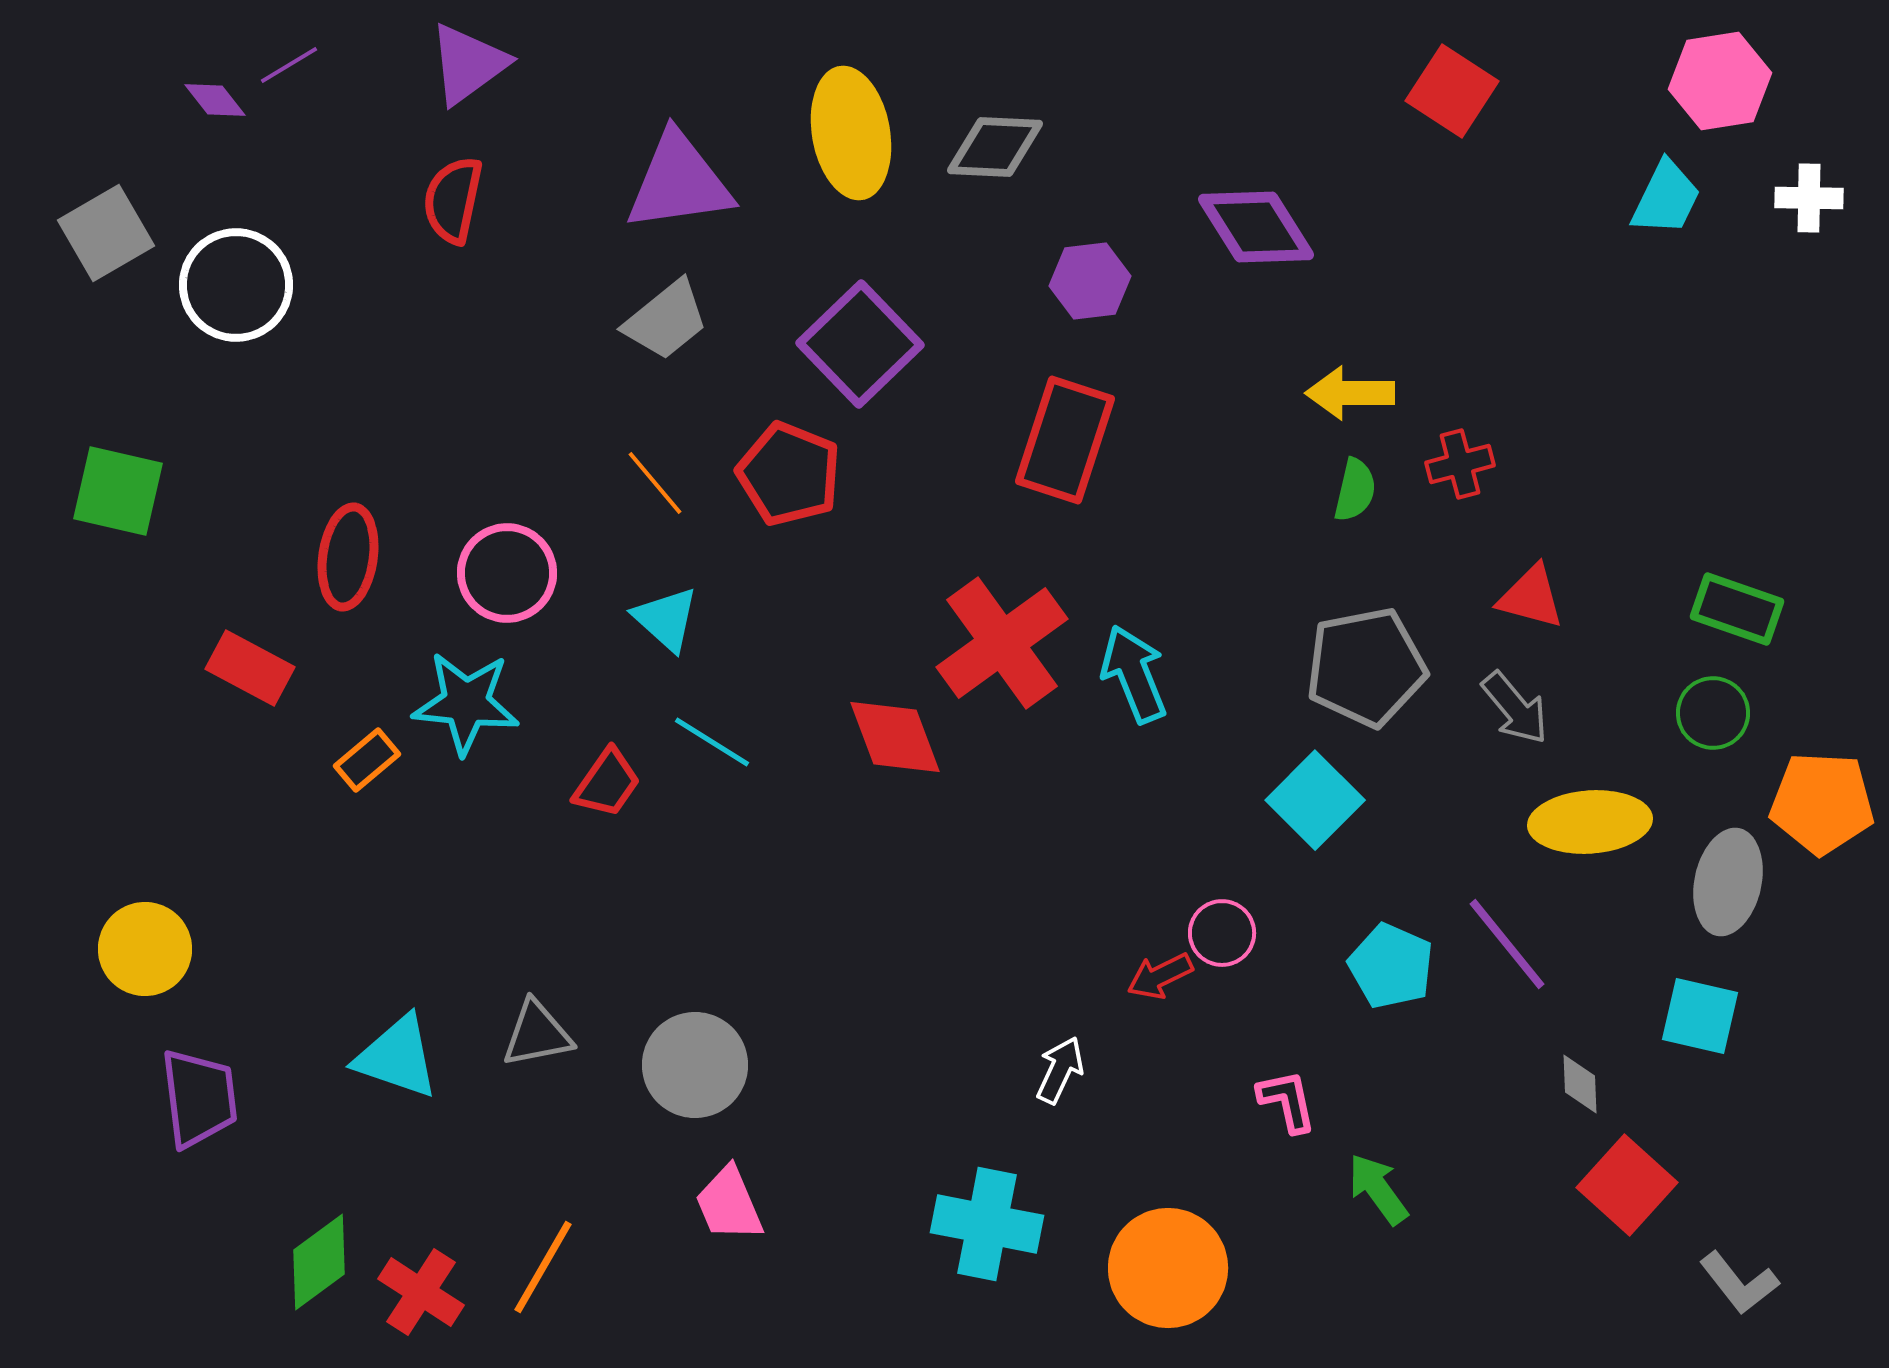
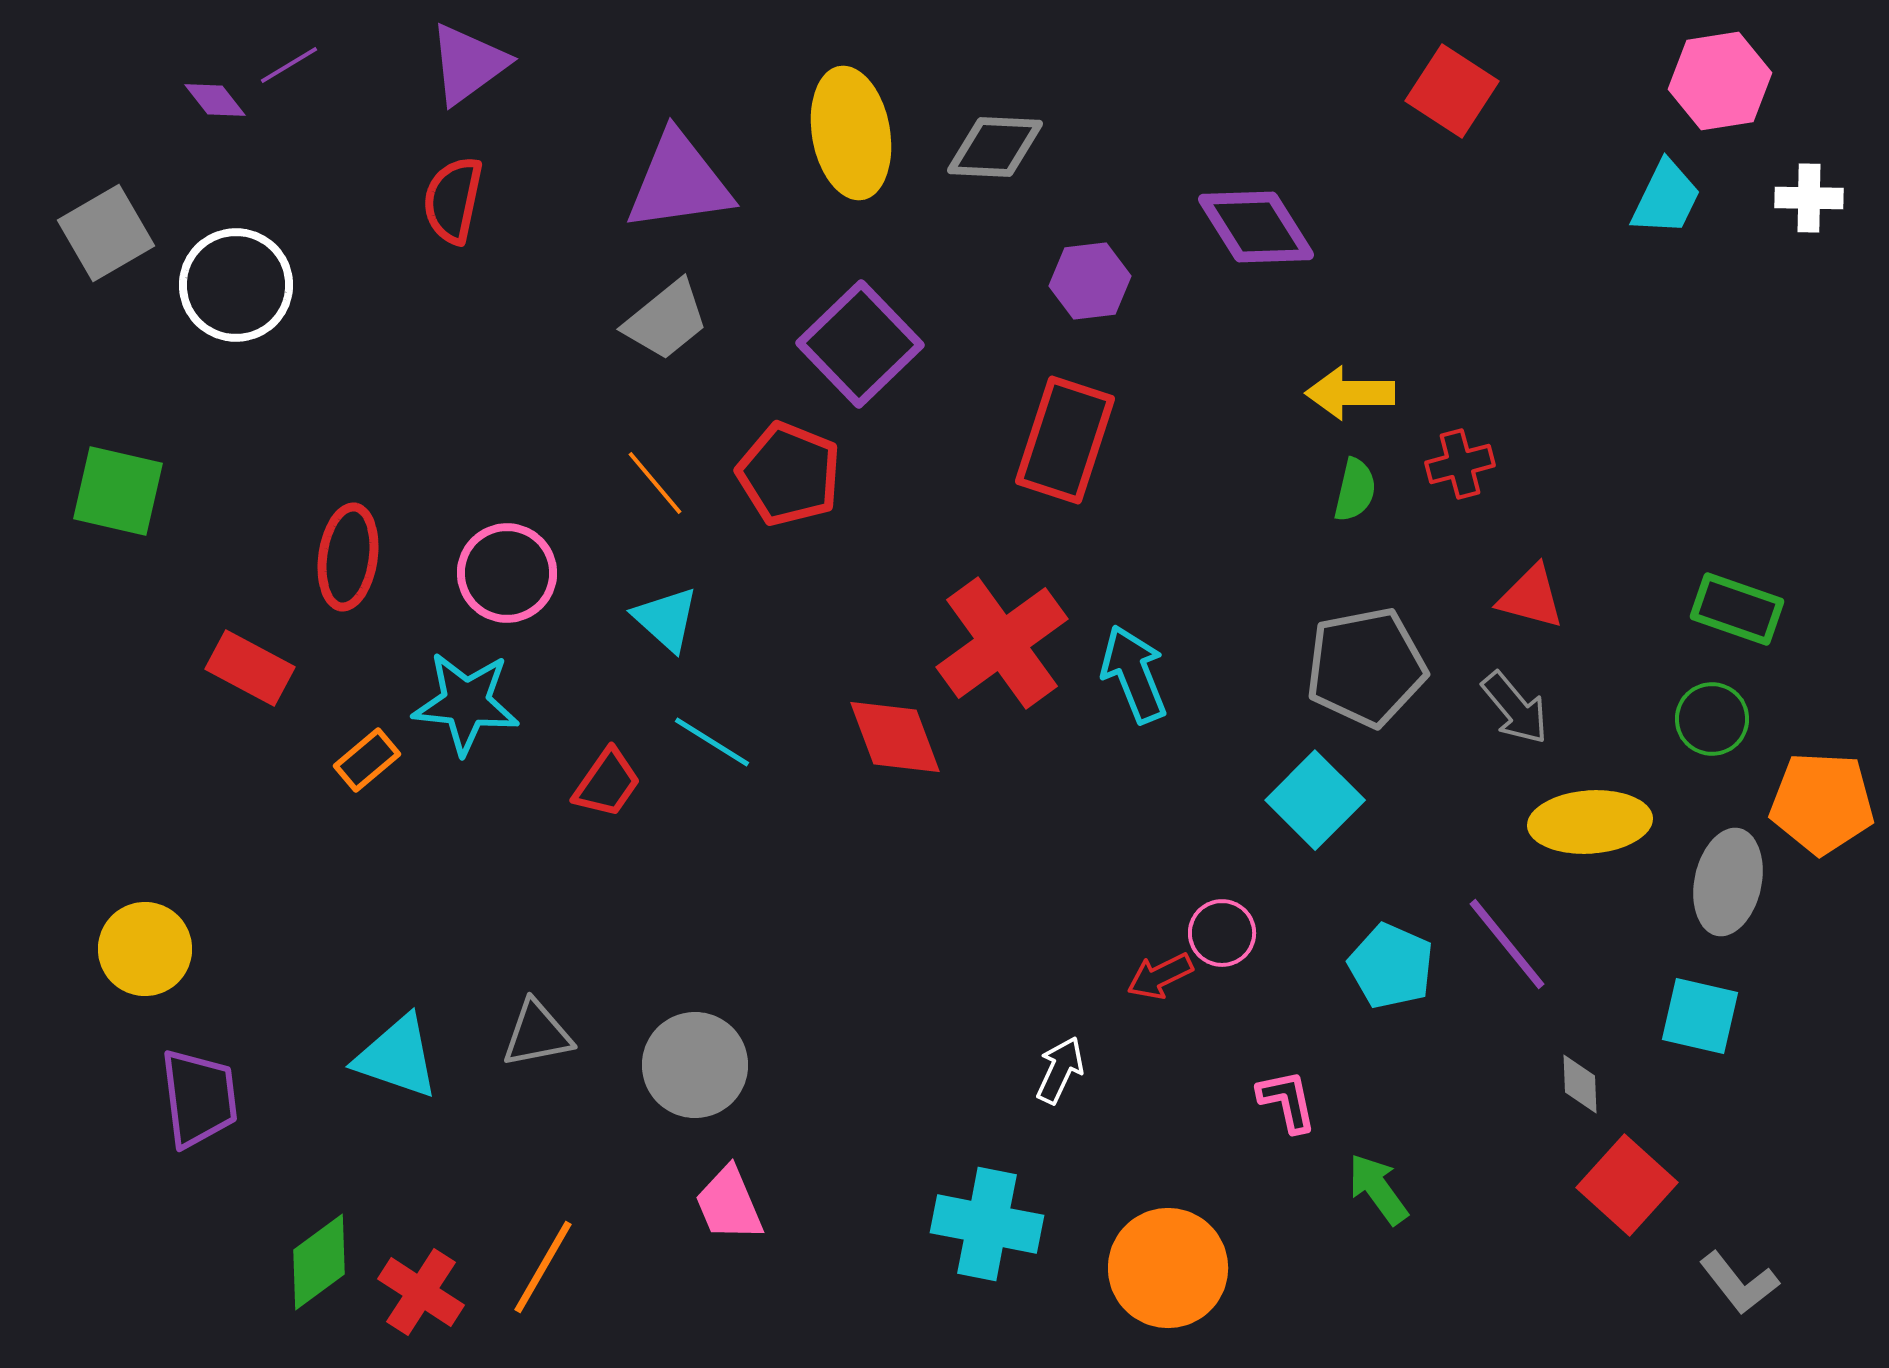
green circle at (1713, 713): moved 1 px left, 6 px down
